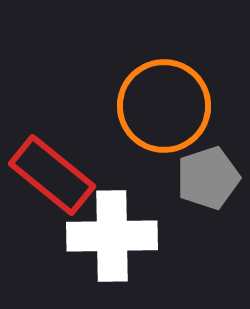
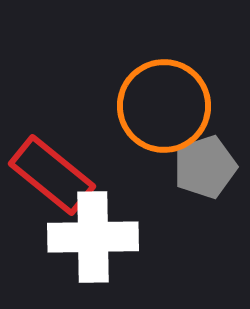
gray pentagon: moved 3 px left, 11 px up
white cross: moved 19 px left, 1 px down
